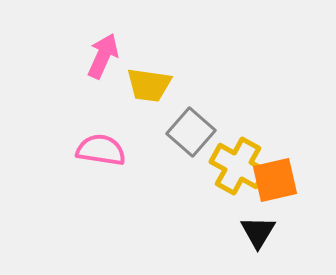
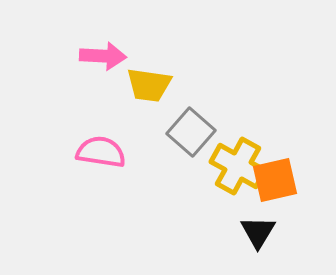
pink arrow: rotated 69 degrees clockwise
pink semicircle: moved 2 px down
